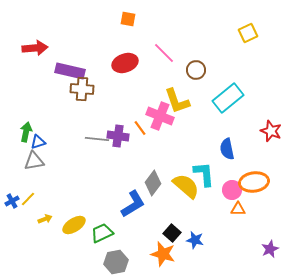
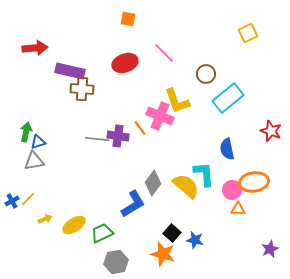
brown circle: moved 10 px right, 4 px down
